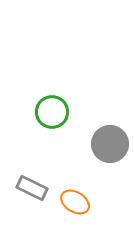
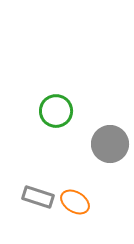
green circle: moved 4 px right, 1 px up
gray rectangle: moved 6 px right, 9 px down; rotated 8 degrees counterclockwise
